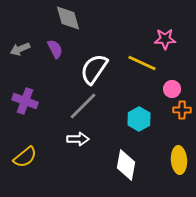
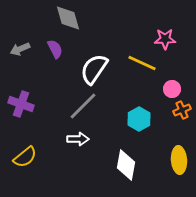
purple cross: moved 4 px left, 3 px down
orange cross: rotated 24 degrees counterclockwise
